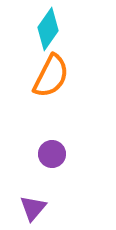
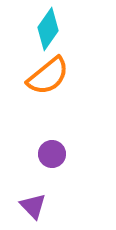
orange semicircle: moved 3 px left; rotated 24 degrees clockwise
purple triangle: moved 2 px up; rotated 24 degrees counterclockwise
